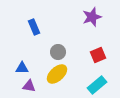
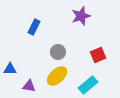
purple star: moved 11 px left, 1 px up
blue rectangle: rotated 49 degrees clockwise
blue triangle: moved 12 px left, 1 px down
yellow ellipse: moved 2 px down
cyan rectangle: moved 9 px left
